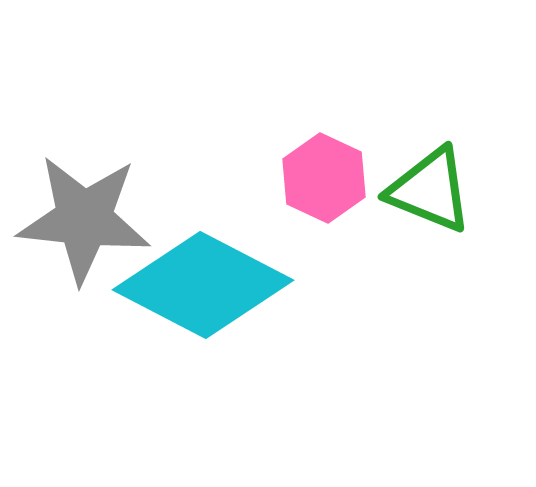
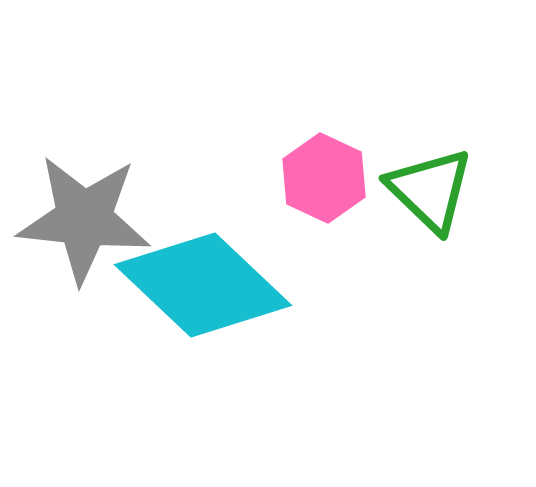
green triangle: rotated 22 degrees clockwise
cyan diamond: rotated 16 degrees clockwise
